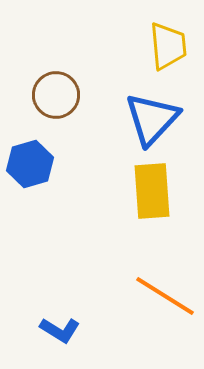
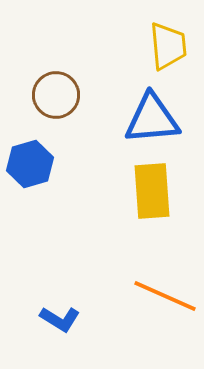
blue triangle: rotated 42 degrees clockwise
orange line: rotated 8 degrees counterclockwise
blue L-shape: moved 11 px up
